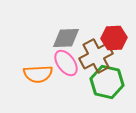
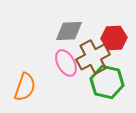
gray diamond: moved 3 px right, 7 px up
brown cross: moved 3 px left, 1 px down
pink ellipse: rotated 8 degrees clockwise
orange semicircle: moved 13 px left, 13 px down; rotated 68 degrees counterclockwise
